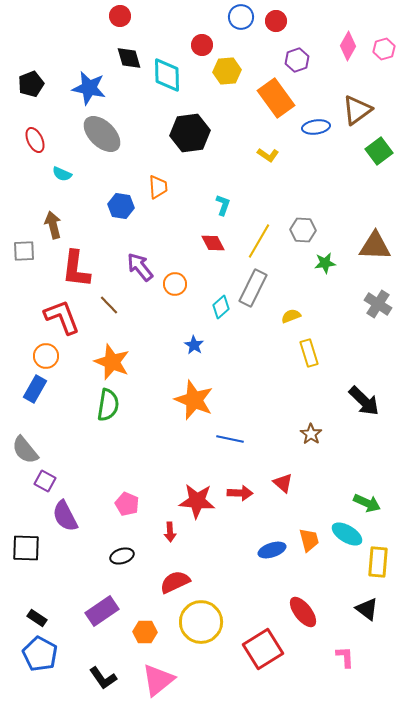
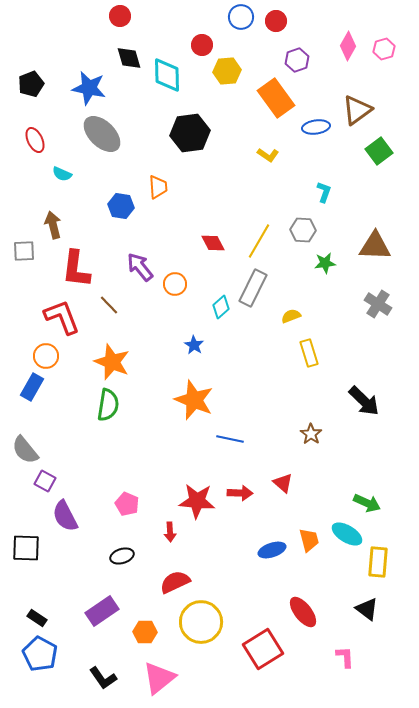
cyan L-shape at (223, 205): moved 101 px right, 13 px up
blue rectangle at (35, 389): moved 3 px left, 2 px up
pink triangle at (158, 680): moved 1 px right, 2 px up
